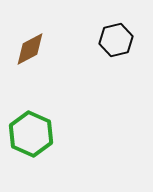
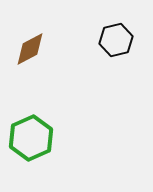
green hexagon: moved 4 px down; rotated 12 degrees clockwise
